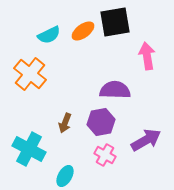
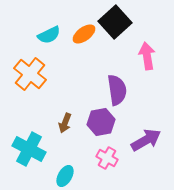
black square: rotated 32 degrees counterclockwise
orange ellipse: moved 1 px right, 3 px down
purple semicircle: moved 2 px right; rotated 80 degrees clockwise
pink cross: moved 2 px right, 3 px down
